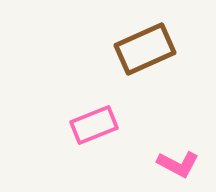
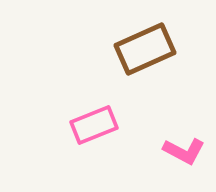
pink L-shape: moved 6 px right, 13 px up
